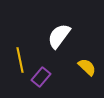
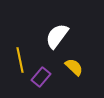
white semicircle: moved 2 px left
yellow semicircle: moved 13 px left
